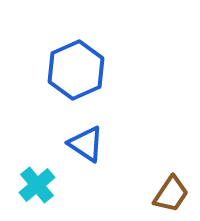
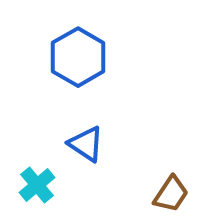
blue hexagon: moved 2 px right, 13 px up; rotated 6 degrees counterclockwise
